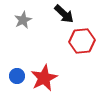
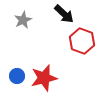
red hexagon: rotated 25 degrees clockwise
red star: rotated 12 degrees clockwise
